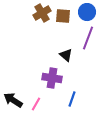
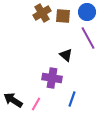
purple line: rotated 50 degrees counterclockwise
